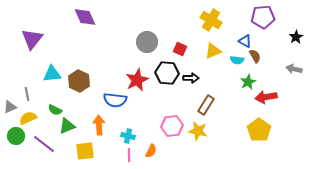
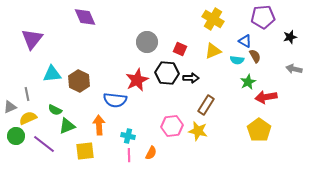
yellow cross: moved 2 px right, 1 px up
black star: moved 6 px left; rotated 16 degrees clockwise
orange semicircle: moved 2 px down
